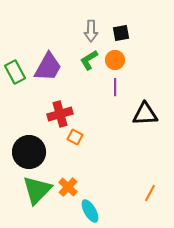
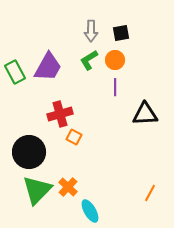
orange square: moved 1 px left
